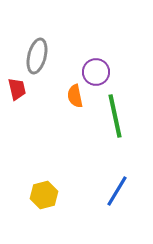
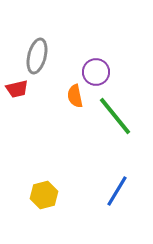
red trapezoid: rotated 90 degrees clockwise
green line: rotated 27 degrees counterclockwise
